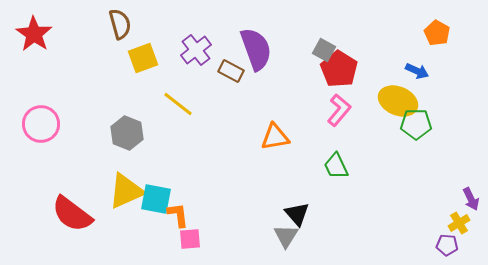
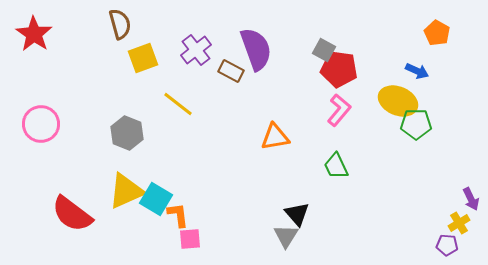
red pentagon: rotated 24 degrees counterclockwise
cyan square: rotated 20 degrees clockwise
